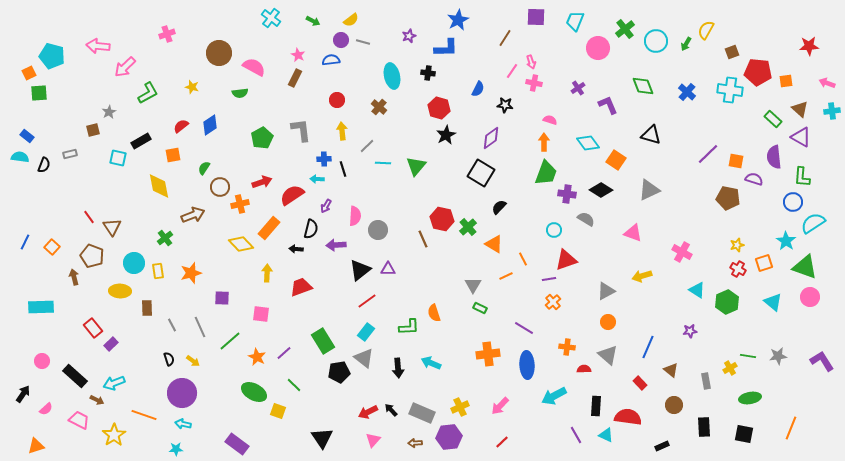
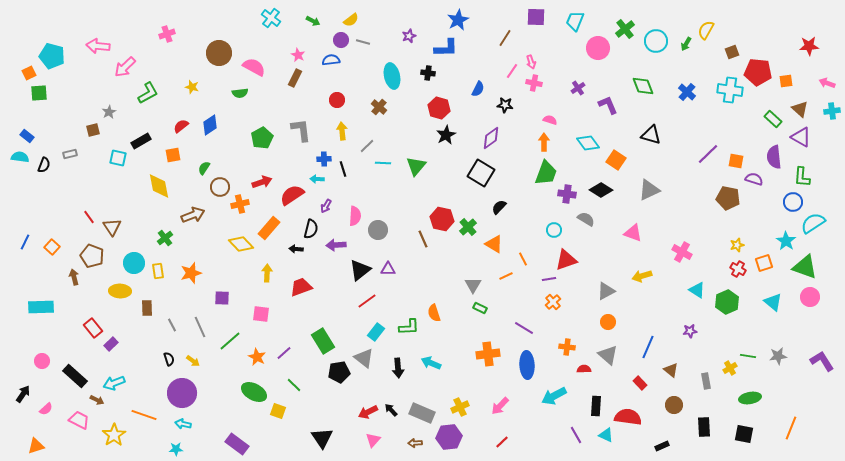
cyan rectangle at (366, 332): moved 10 px right
